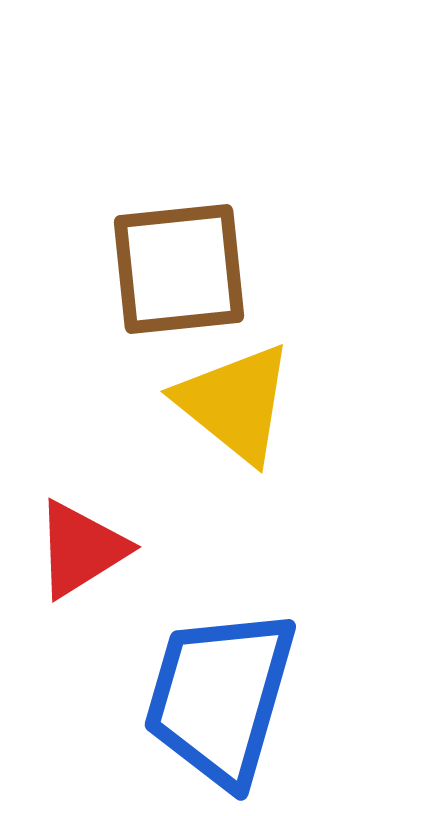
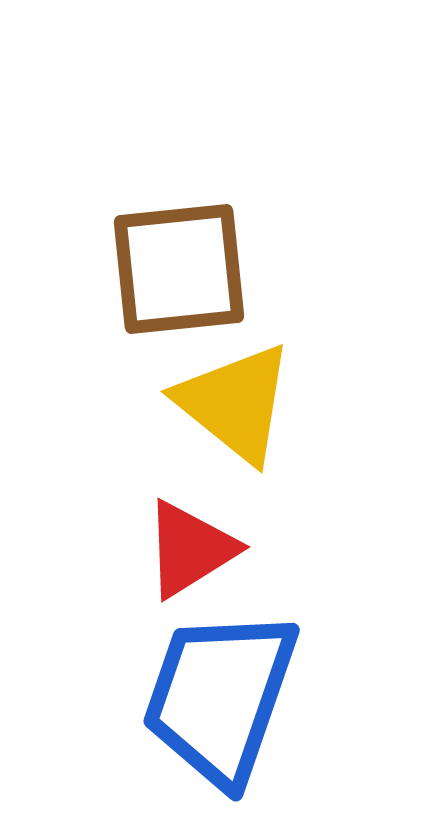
red triangle: moved 109 px right
blue trapezoid: rotated 3 degrees clockwise
